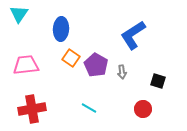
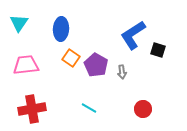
cyan triangle: moved 9 px down
black square: moved 31 px up
